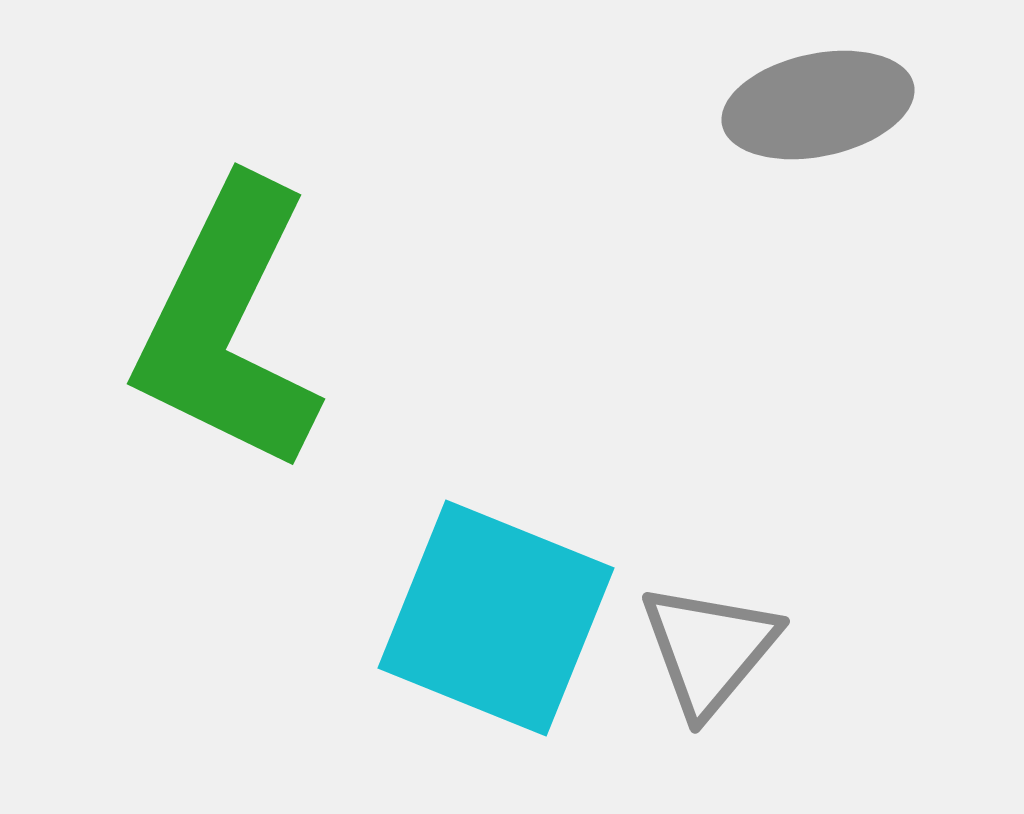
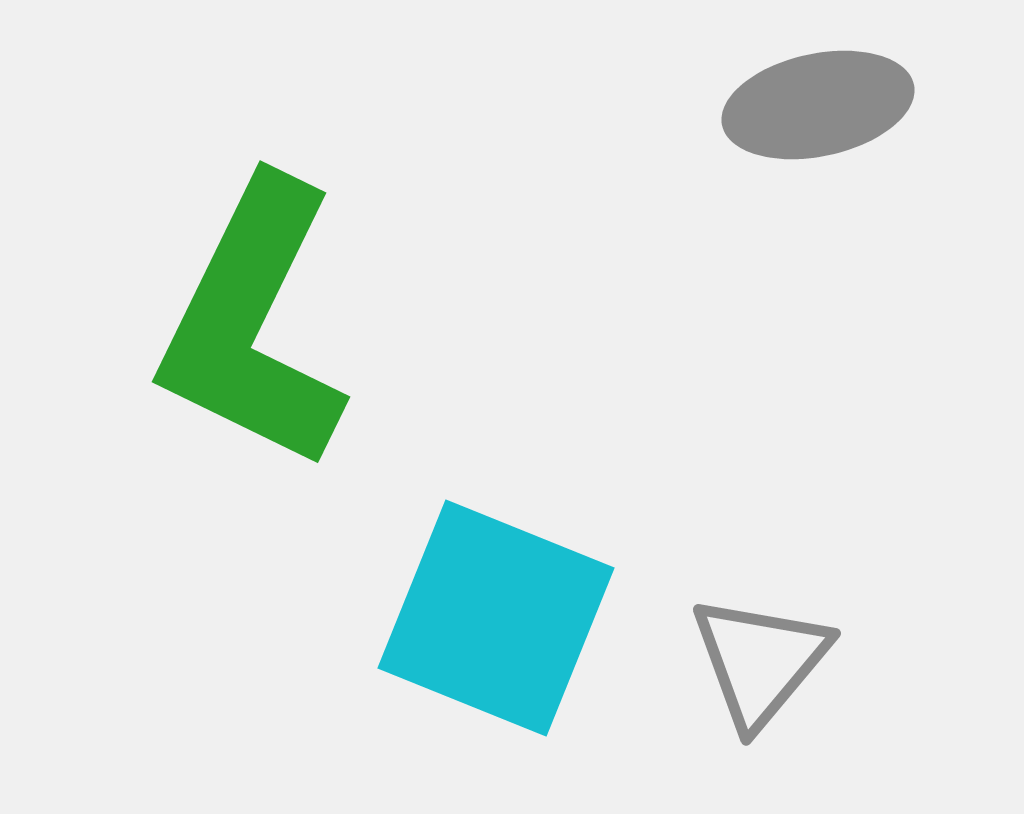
green L-shape: moved 25 px right, 2 px up
gray triangle: moved 51 px right, 12 px down
